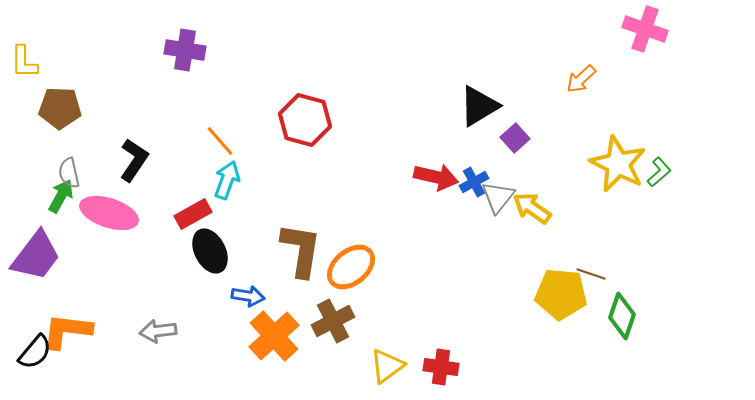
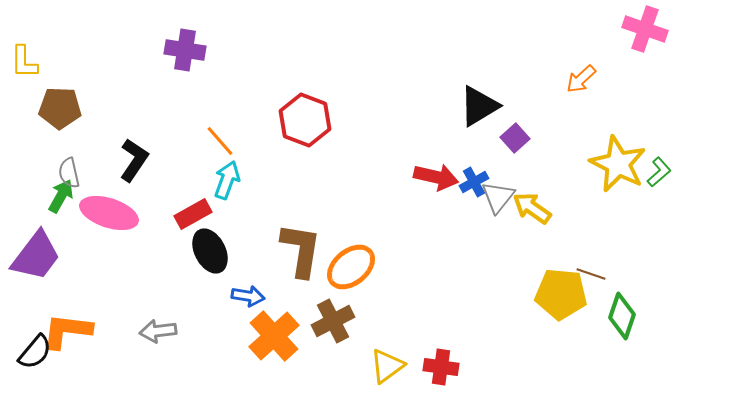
red hexagon: rotated 6 degrees clockwise
